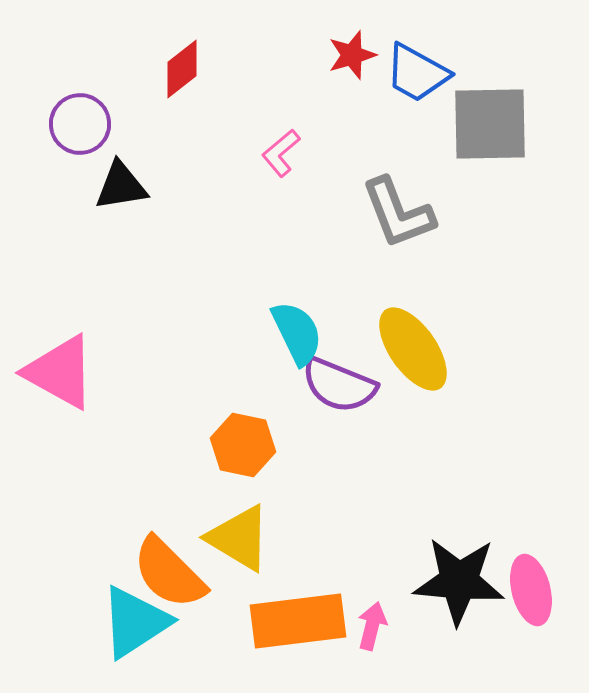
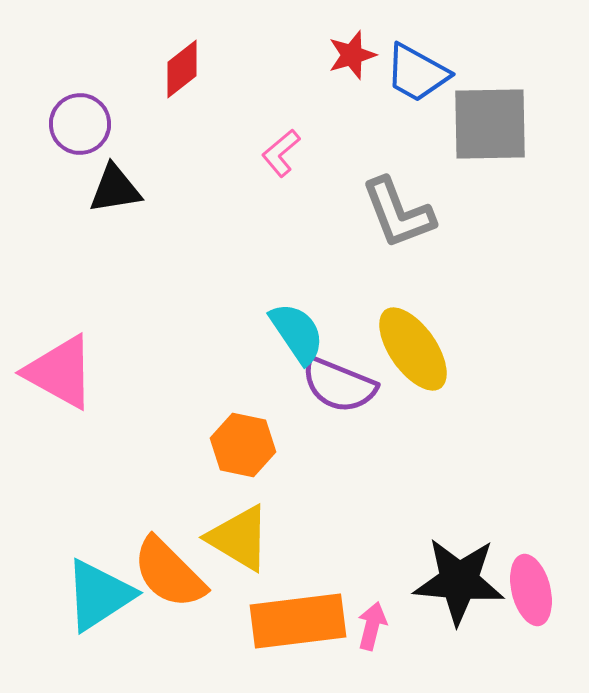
black triangle: moved 6 px left, 3 px down
cyan semicircle: rotated 8 degrees counterclockwise
cyan triangle: moved 36 px left, 27 px up
